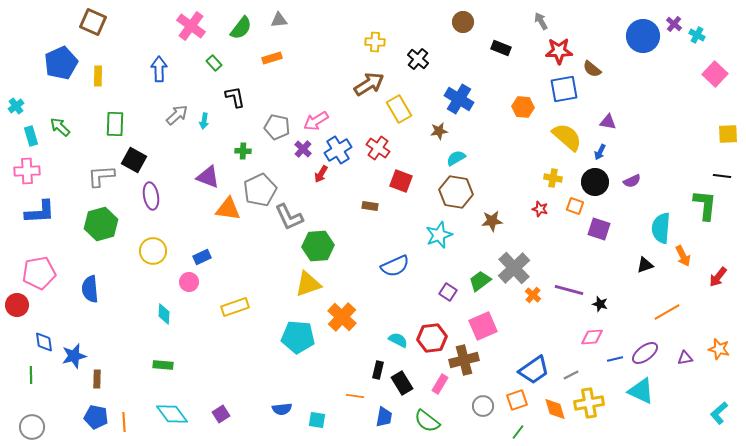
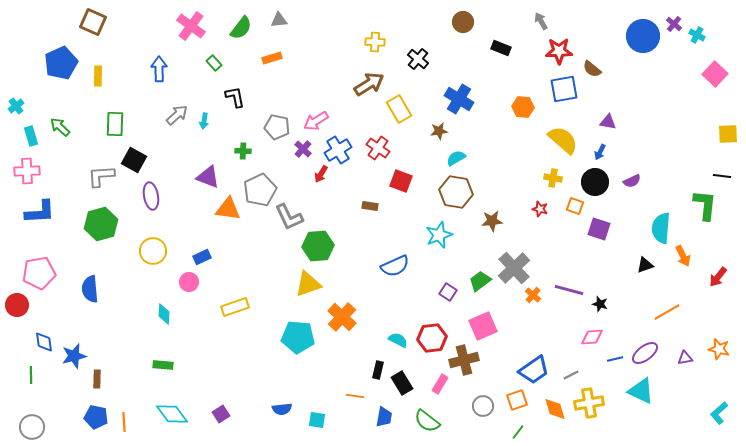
yellow semicircle at (567, 137): moved 4 px left, 3 px down
